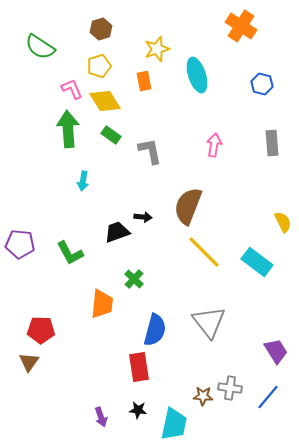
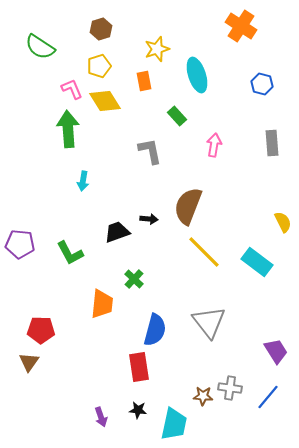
green rectangle: moved 66 px right, 19 px up; rotated 12 degrees clockwise
black arrow: moved 6 px right, 2 px down
